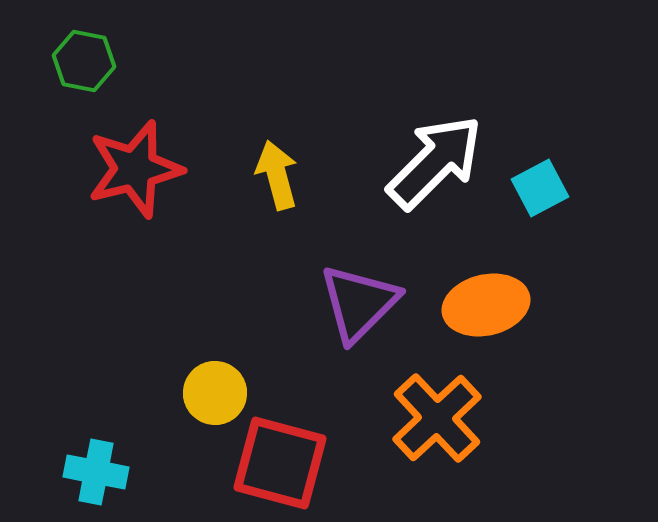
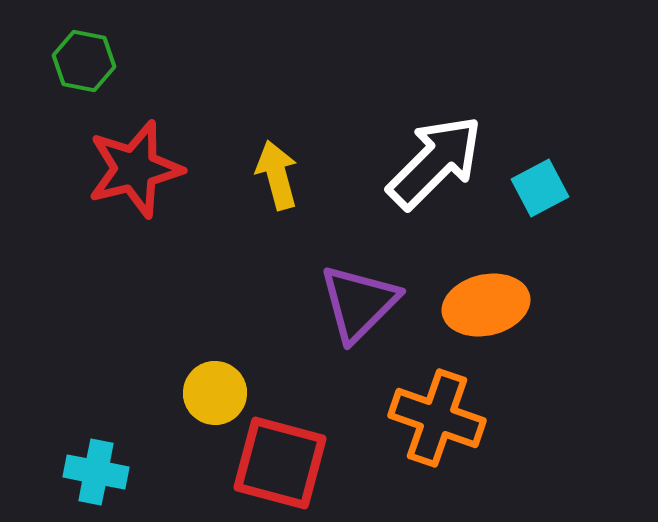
orange cross: rotated 28 degrees counterclockwise
